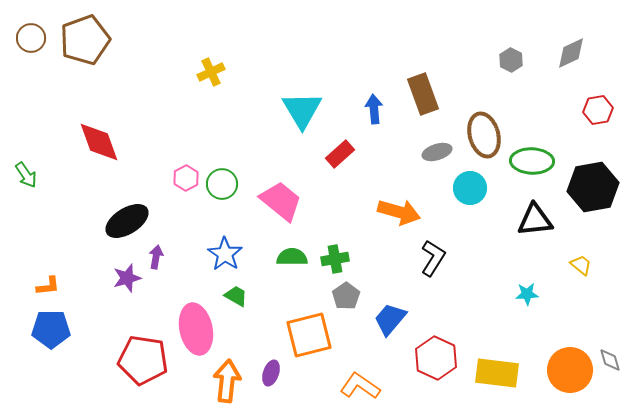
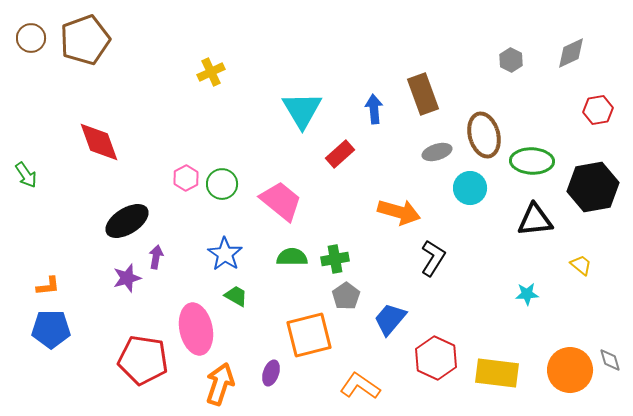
orange arrow at (227, 381): moved 7 px left, 3 px down; rotated 12 degrees clockwise
